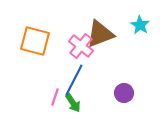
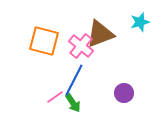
cyan star: moved 3 px up; rotated 24 degrees clockwise
orange square: moved 9 px right
pink line: rotated 36 degrees clockwise
